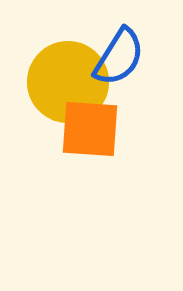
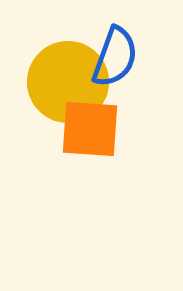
blue semicircle: moved 4 px left; rotated 12 degrees counterclockwise
